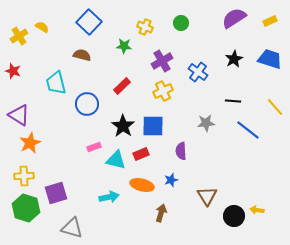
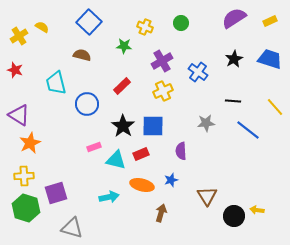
red star at (13, 71): moved 2 px right, 1 px up
